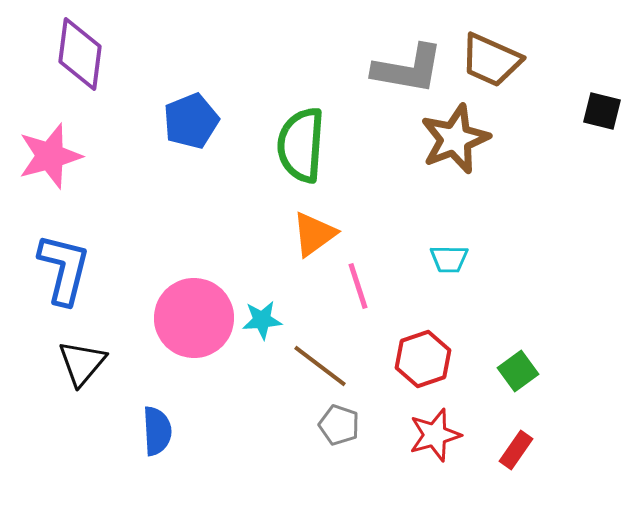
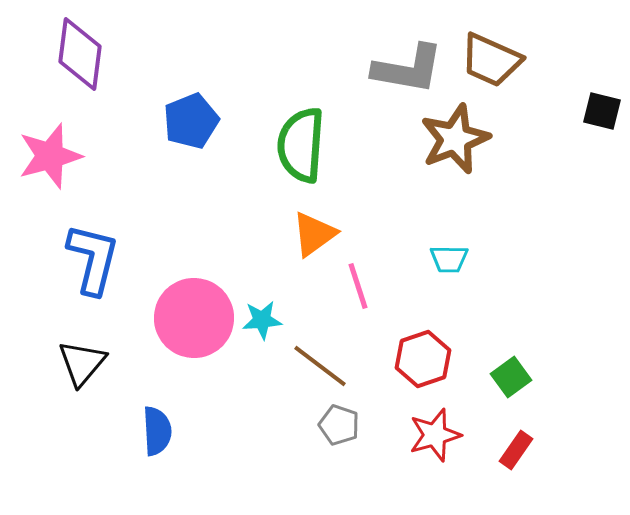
blue L-shape: moved 29 px right, 10 px up
green square: moved 7 px left, 6 px down
